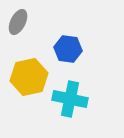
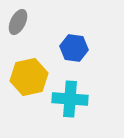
blue hexagon: moved 6 px right, 1 px up
cyan cross: rotated 8 degrees counterclockwise
